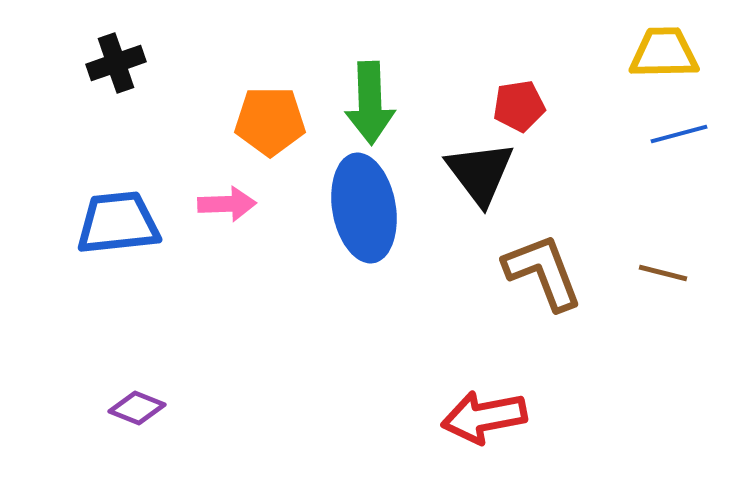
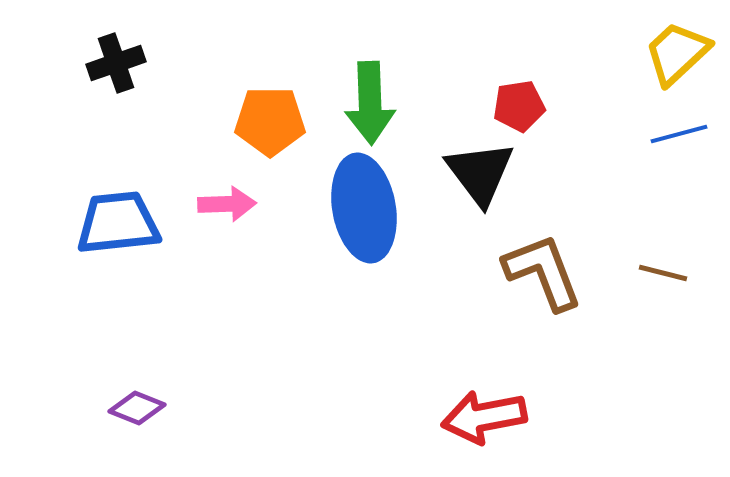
yellow trapezoid: moved 13 px right; rotated 42 degrees counterclockwise
